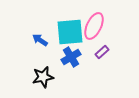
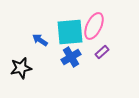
black star: moved 22 px left, 9 px up
